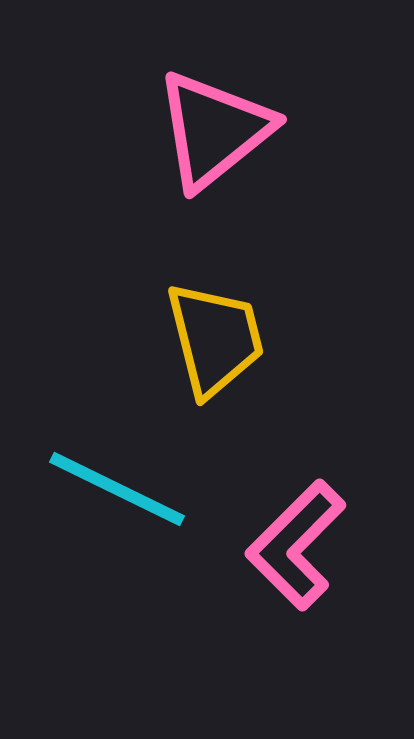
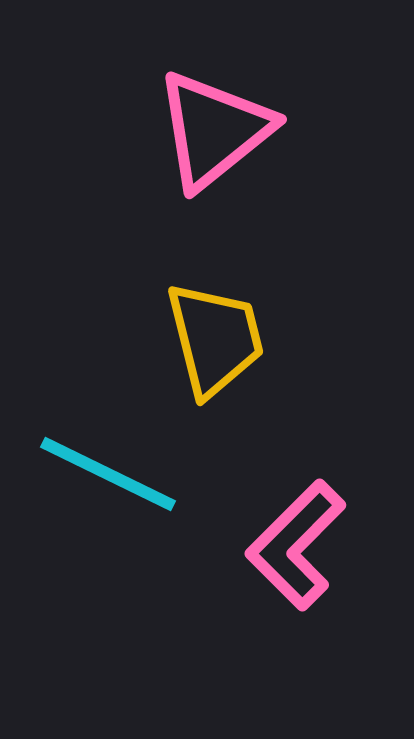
cyan line: moved 9 px left, 15 px up
